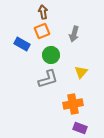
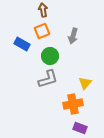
brown arrow: moved 2 px up
gray arrow: moved 1 px left, 2 px down
green circle: moved 1 px left, 1 px down
yellow triangle: moved 4 px right, 11 px down
